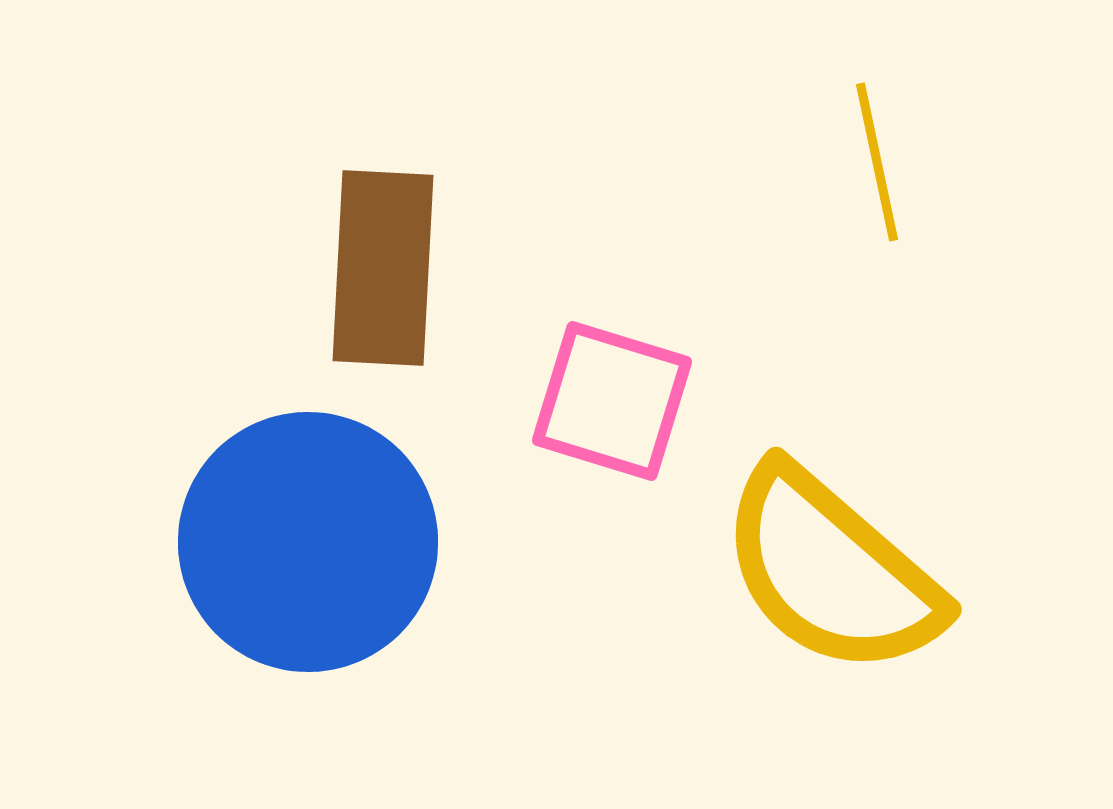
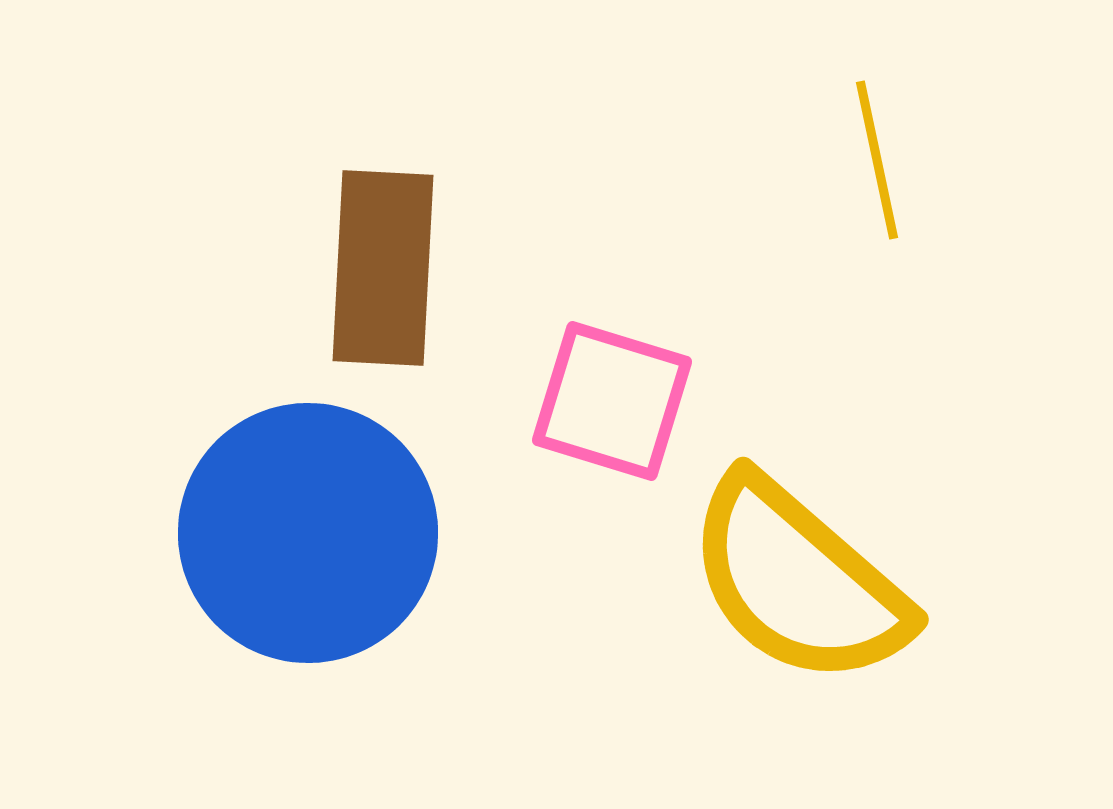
yellow line: moved 2 px up
blue circle: moved 9 px up
yellow semicircle: moved 33 px left, 10 px down
